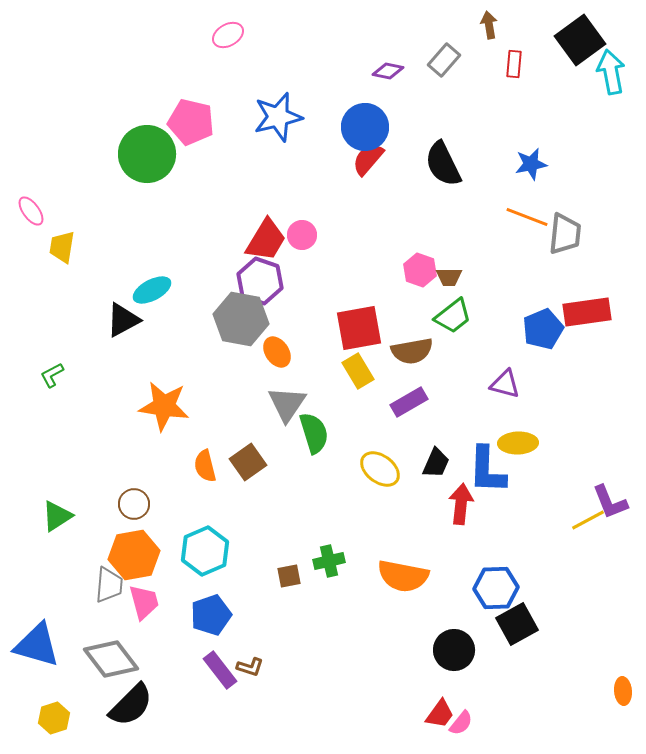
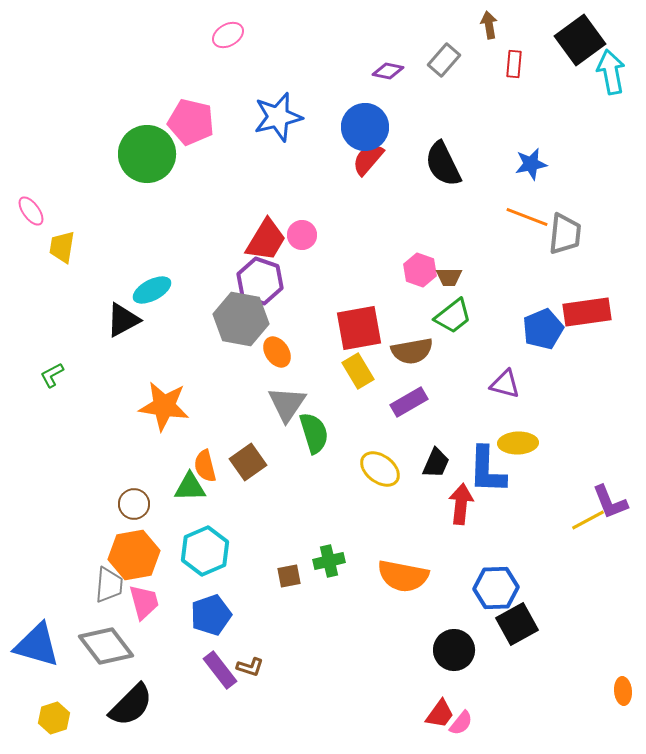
green triangle at (57, 516): moved 133 px right, 29 px up; rotated 32 degrees clockwise
gray diamond at (111, 659): moved 5 px left, 13 px up
